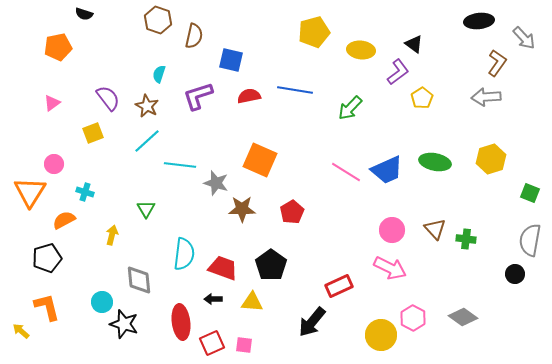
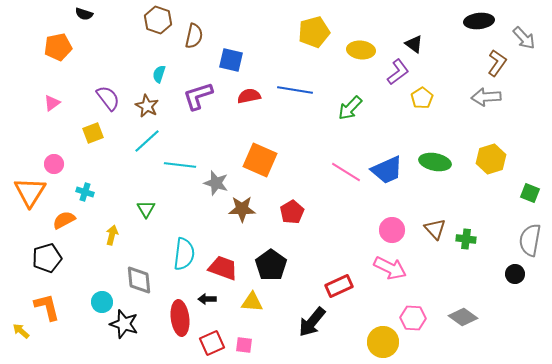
black arrow at (213, 299): moved 6 px left
pink hexagon at (413, 318): rotated 25 degrees counterclockwise
red ellipse at (181, 322): moved 1 px left, 4 px up
yellow circle at (381, 335): moved 2 px right, 7 px down
